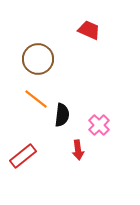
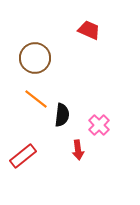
brown circle: moved 3 px left, 1 px up
